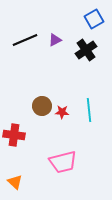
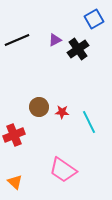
black line: moved 8 px left
black cross: moved 8 px left, 1 px up
brown circle: moved 3 px left, 1 px down
cyan line: moved 12 px down; rotated 20 degrees counterclockwise
red cross: rotated 30 degrees counterclockwise
pink trapezoid: moved 8 px down; rotated 48 degrees clockwise
